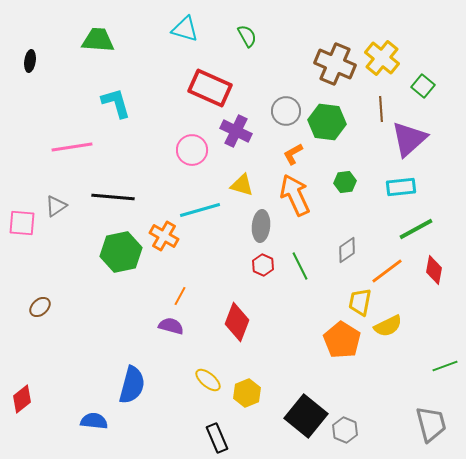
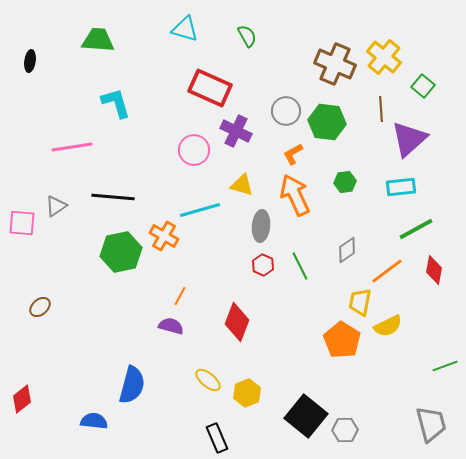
yellow cross at (382, 58): moved 2 px right, 1 px up
pink circle at (192, 150): moved 2 px right
gray hexagon at (345, 430): rotated 25 degrees counterclockwise
